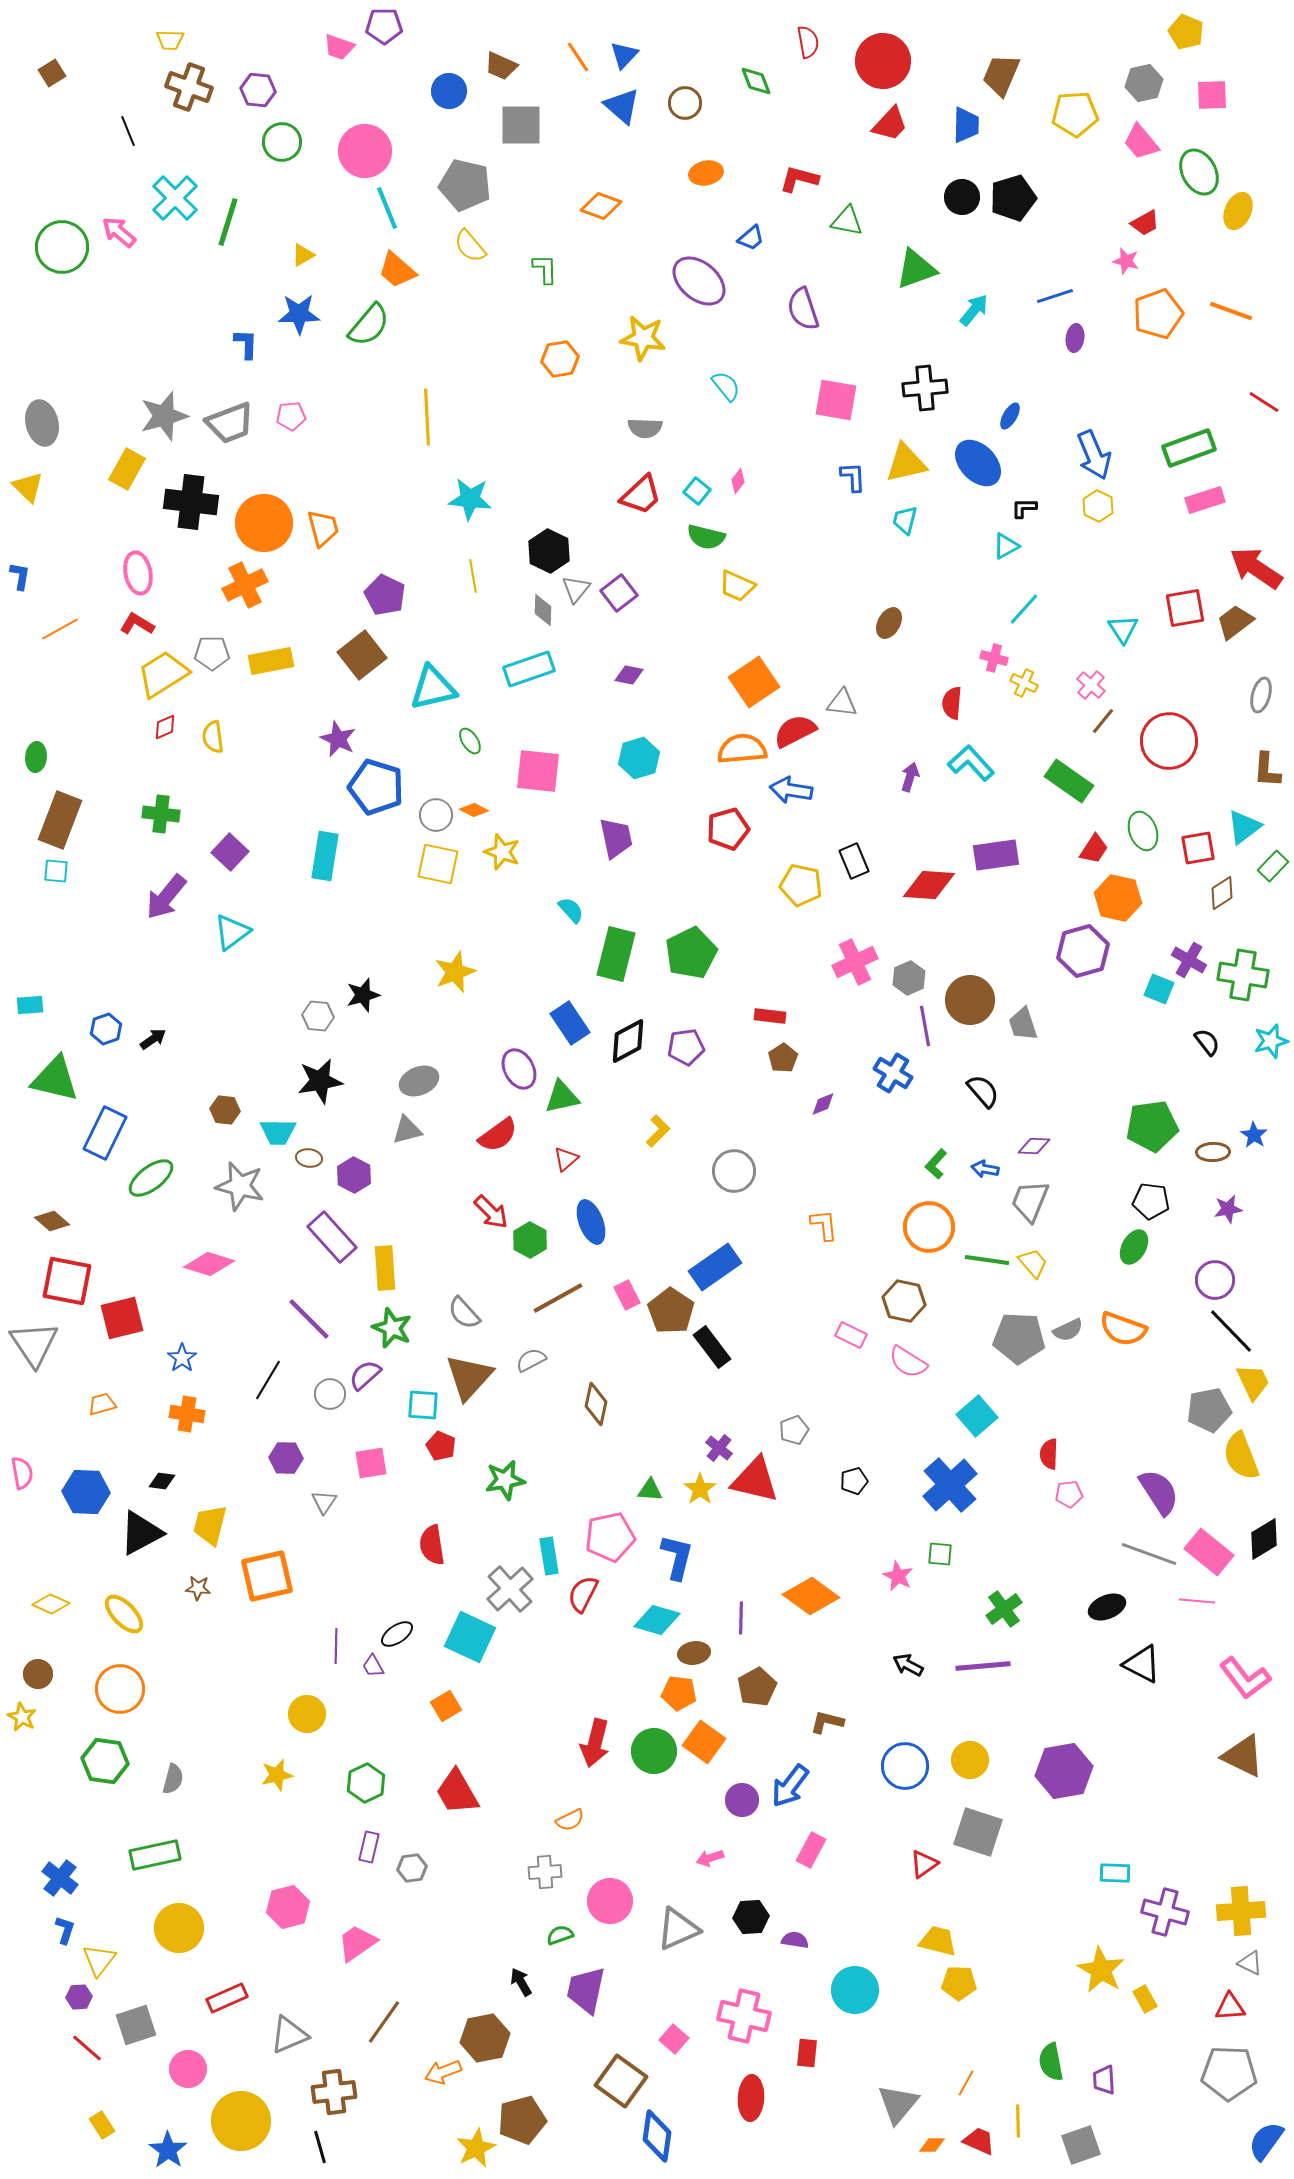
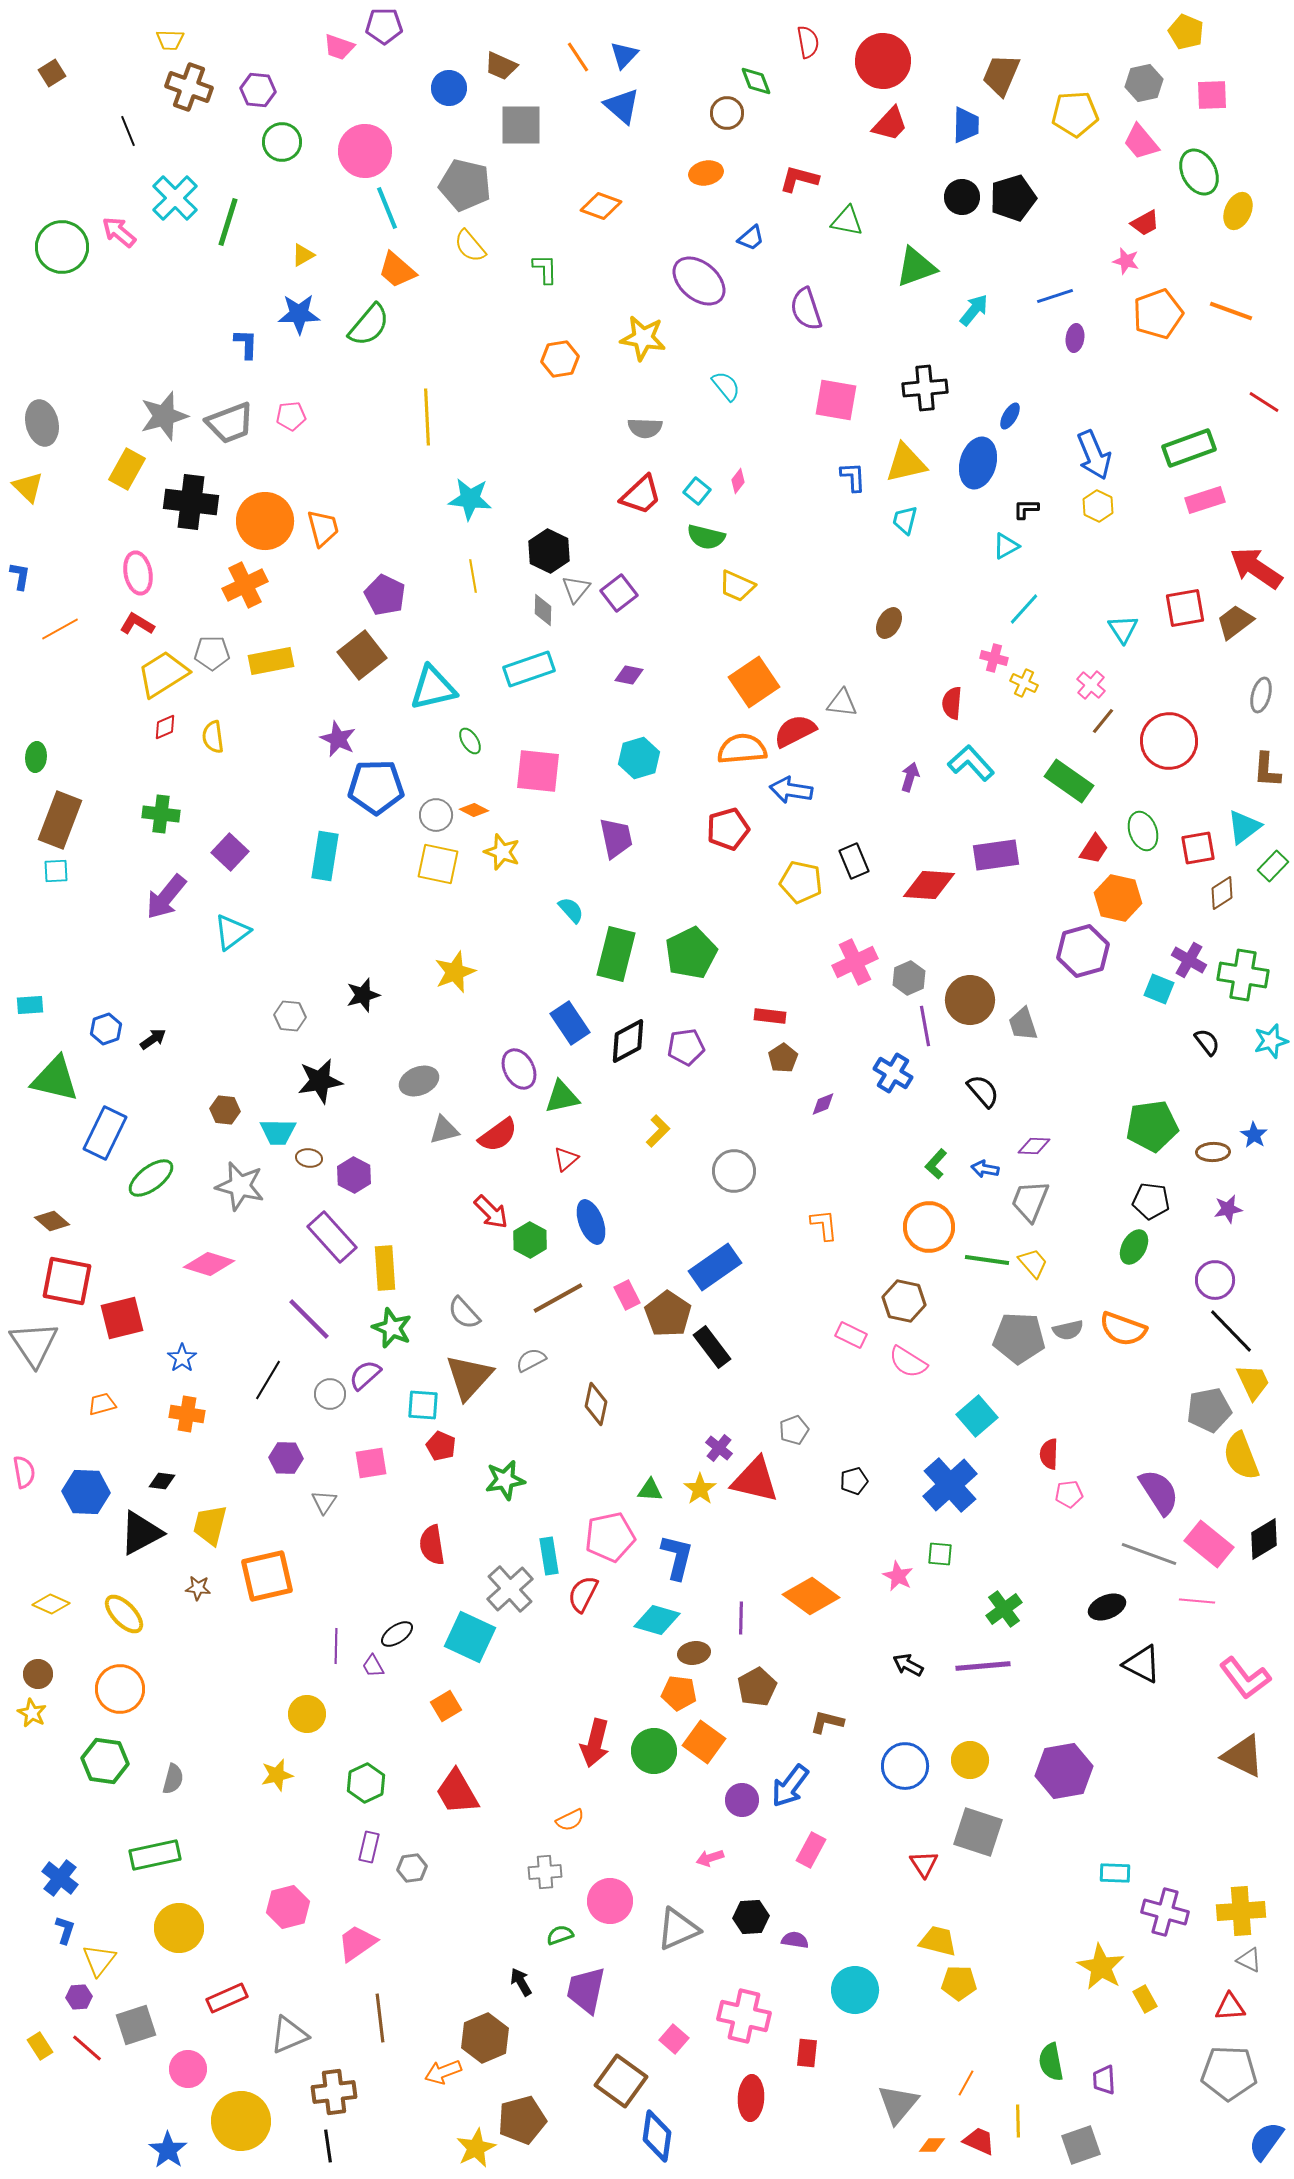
blue circle at (449, 91): moved 3 px up
brown circle at (685, 103): moved 42 px right, 10 px down
green triangle at (916, 269): moved 2 px up
purple semicircle at (803, 309): moved 3 px right
blue ellipse at (978, 463): rotated 60 degrees clockwise
black L-shape at (1024, 508): moved 2 px right, 1 px down
orange circle at (264, 523): moved 1 px right, 2 px up
blue pentagon at (376, 787): rotated 18 degrees counterclockwise
cyan square at (56, 871): rotated 8 degrees counterclockwise
yellow pentagon at (801, 885): moved 3 px up
gray hexagon at (318, 1016): moved 28 px left
gray triangle at (407, 1130): moved 37 px right
brown pentagon at (671, 1311): moved 3 px left, 3 px down
gray semicircle at (1068, 1330): rotated 12 degrees clockwise
pink semicircle at (22, 1473): moved 2 px right, 1 px up
pink rectangle at (1209, 1552): moved 8 px up
yellow star at (22, 1717): moved 10 px right, 4 px up
red triangle at (924, 1864): rotated 28 degrees counterclockwise
gray triangle at (1250, 1963): moved 1 px left, 3 px up
yellow star at (1101, 1970): moved 3 px up
brown line at (384, 2022): moved 4 px left, 4 px up; rotated 42 degrees counterclockwise
brown hexagon at (485, 2038): rotated 12 degrees counterclockwise
yellow rectangle at (102, 2125): moved 62 px left, 79 px up
black line at (320, 2147): moved 8 px right, 1 px up; rotated 8 degrees clockwise
